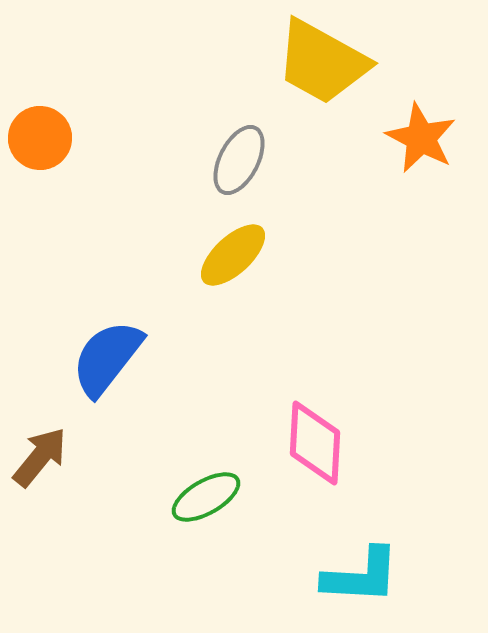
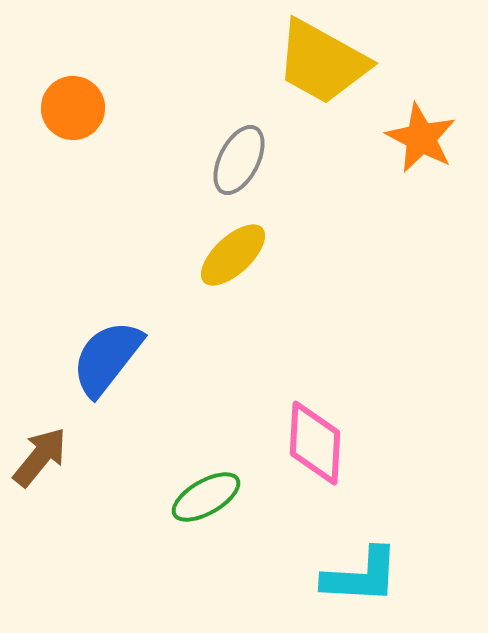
orange circle: moved 33 px right, 30 px up
